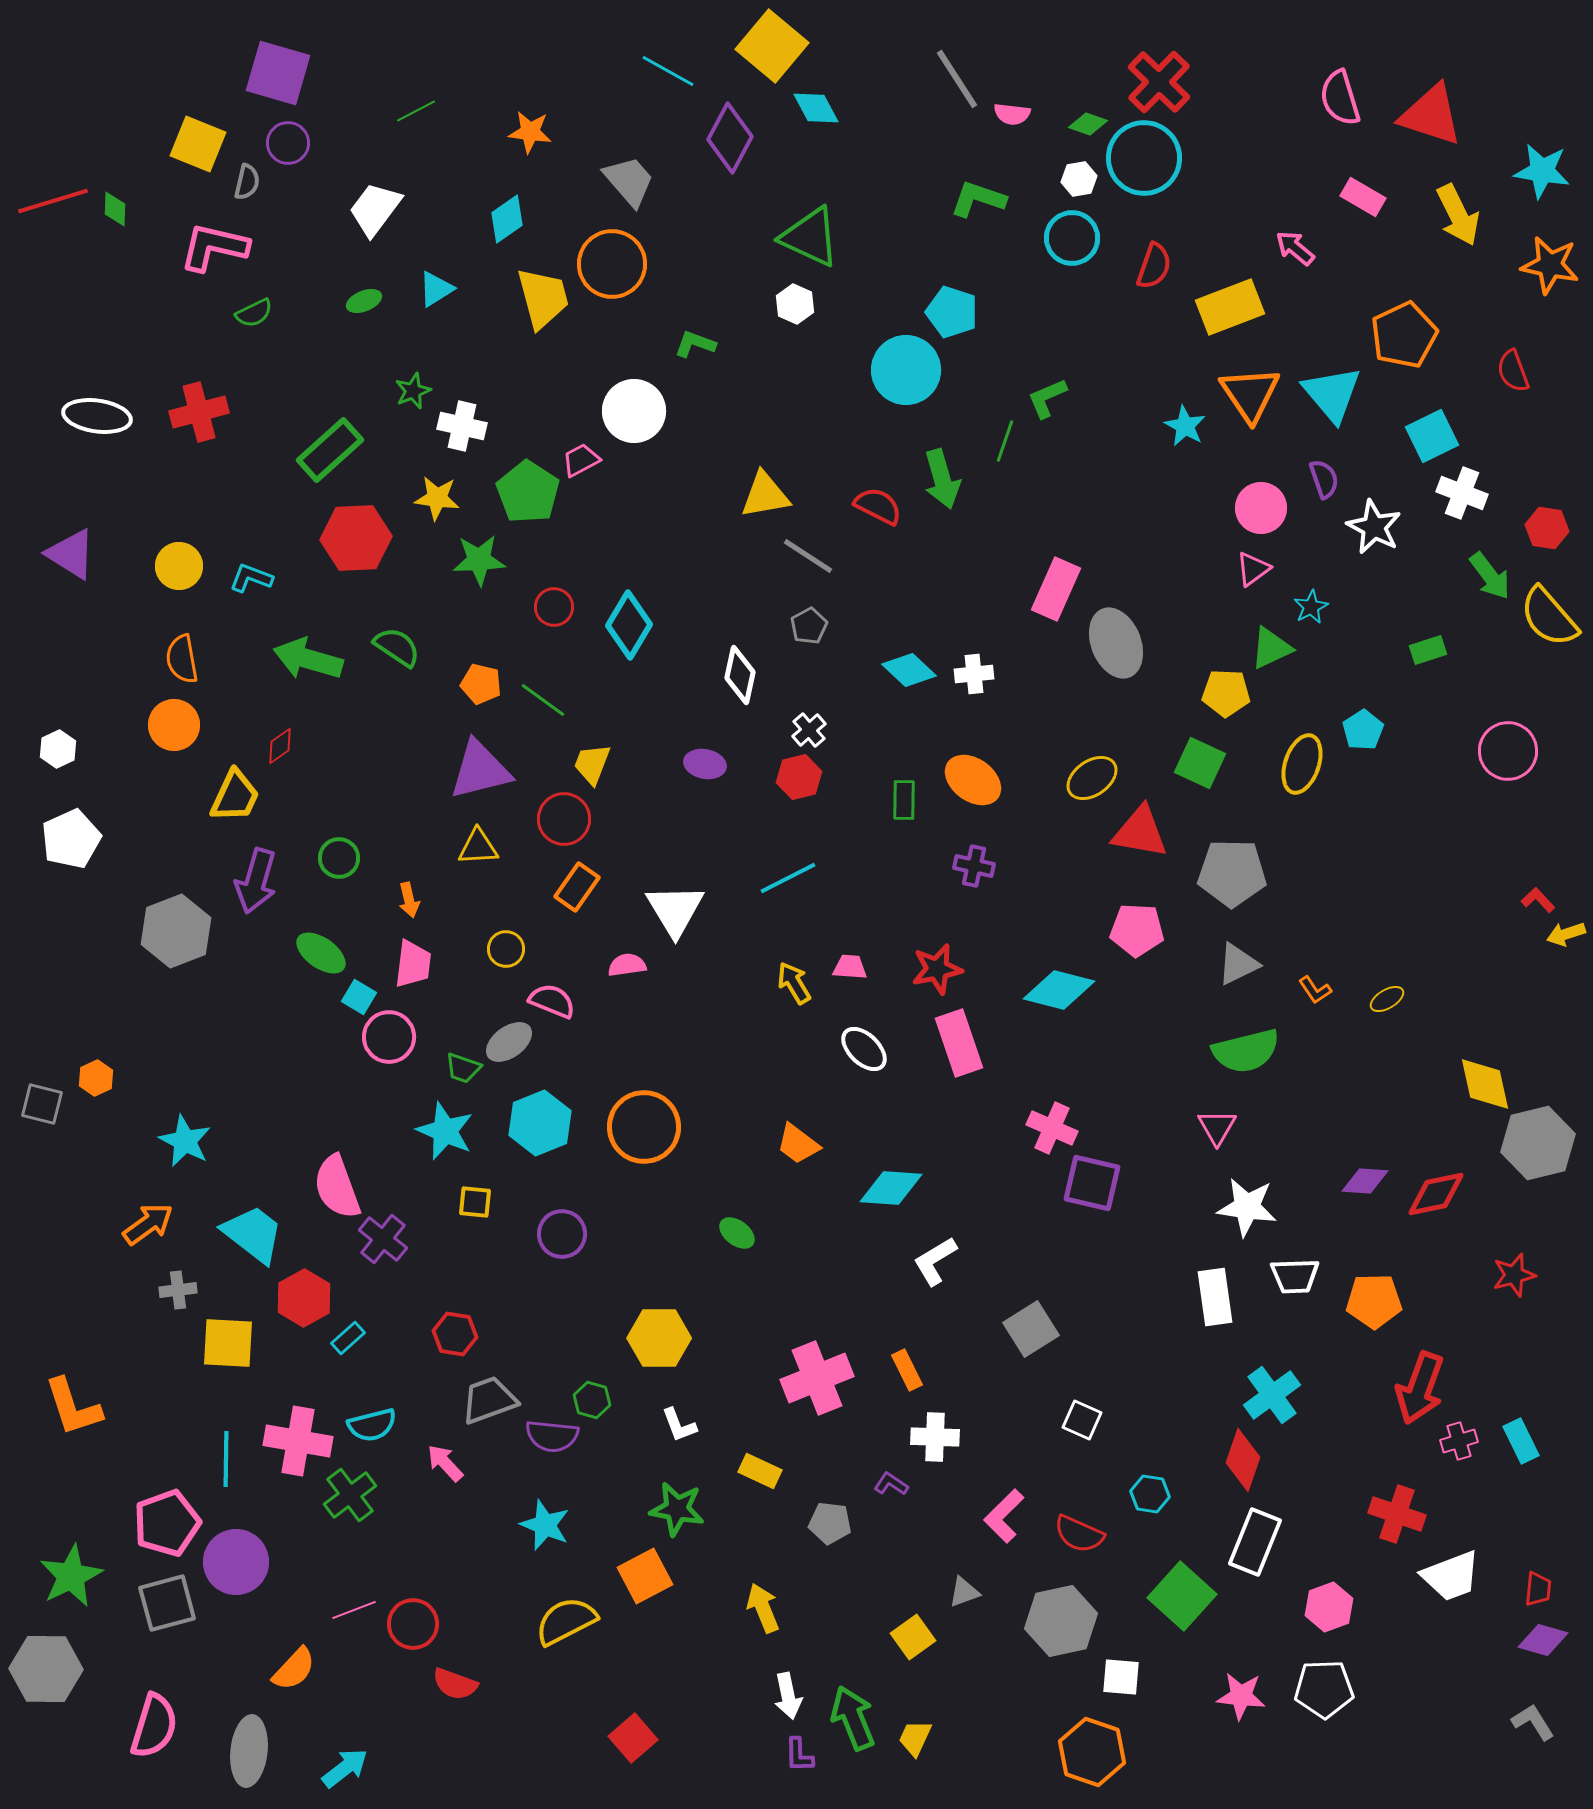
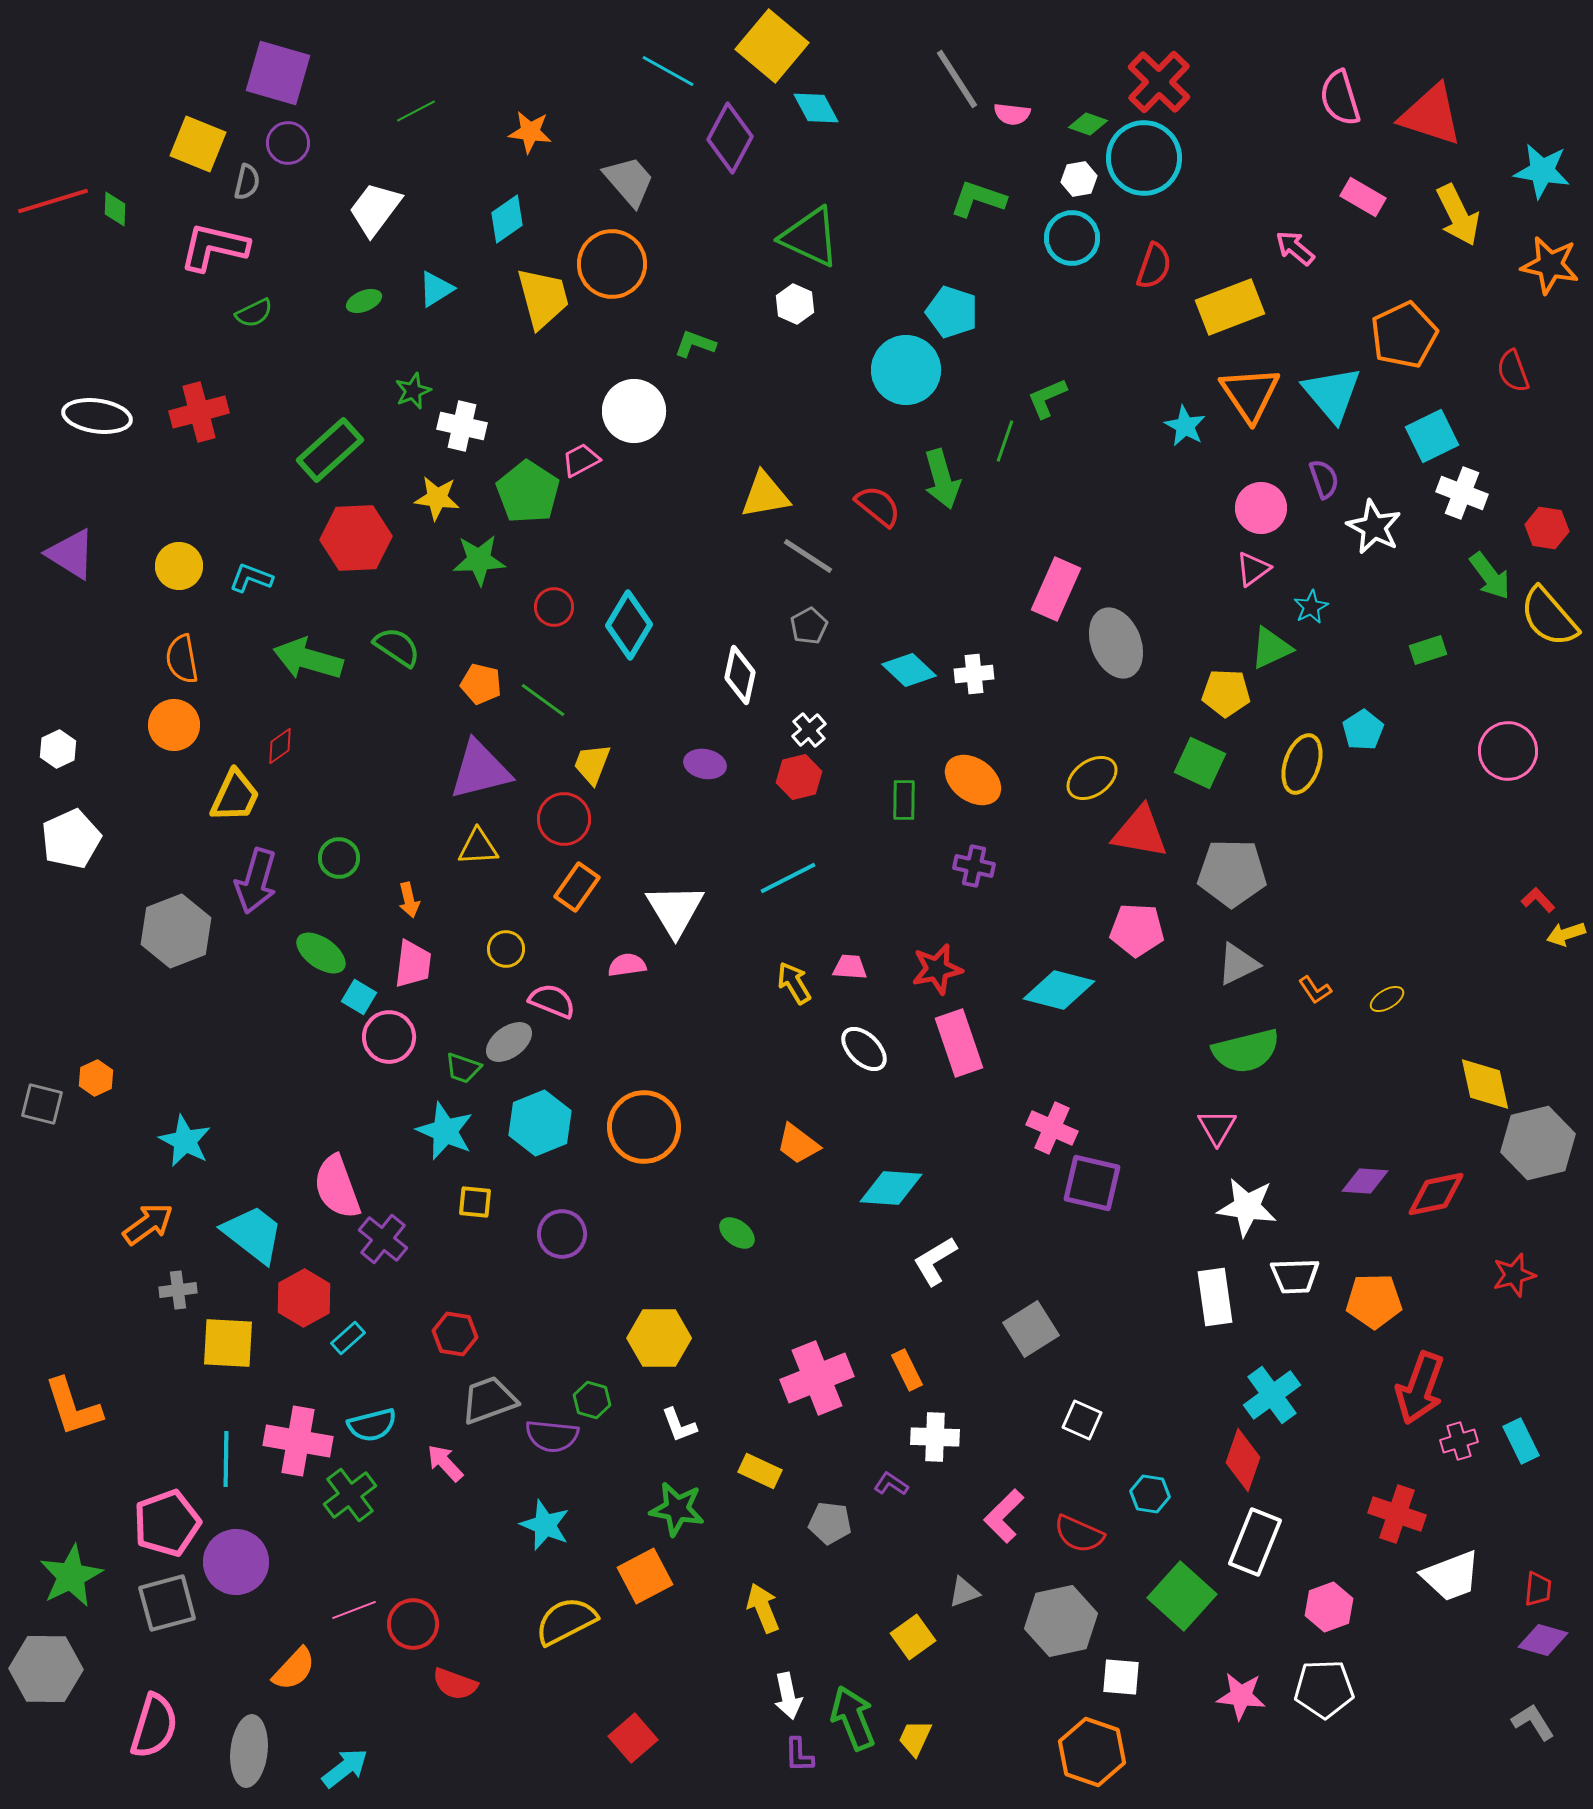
red semicircle at (878, 506): rotated 12 degrees clockwise
